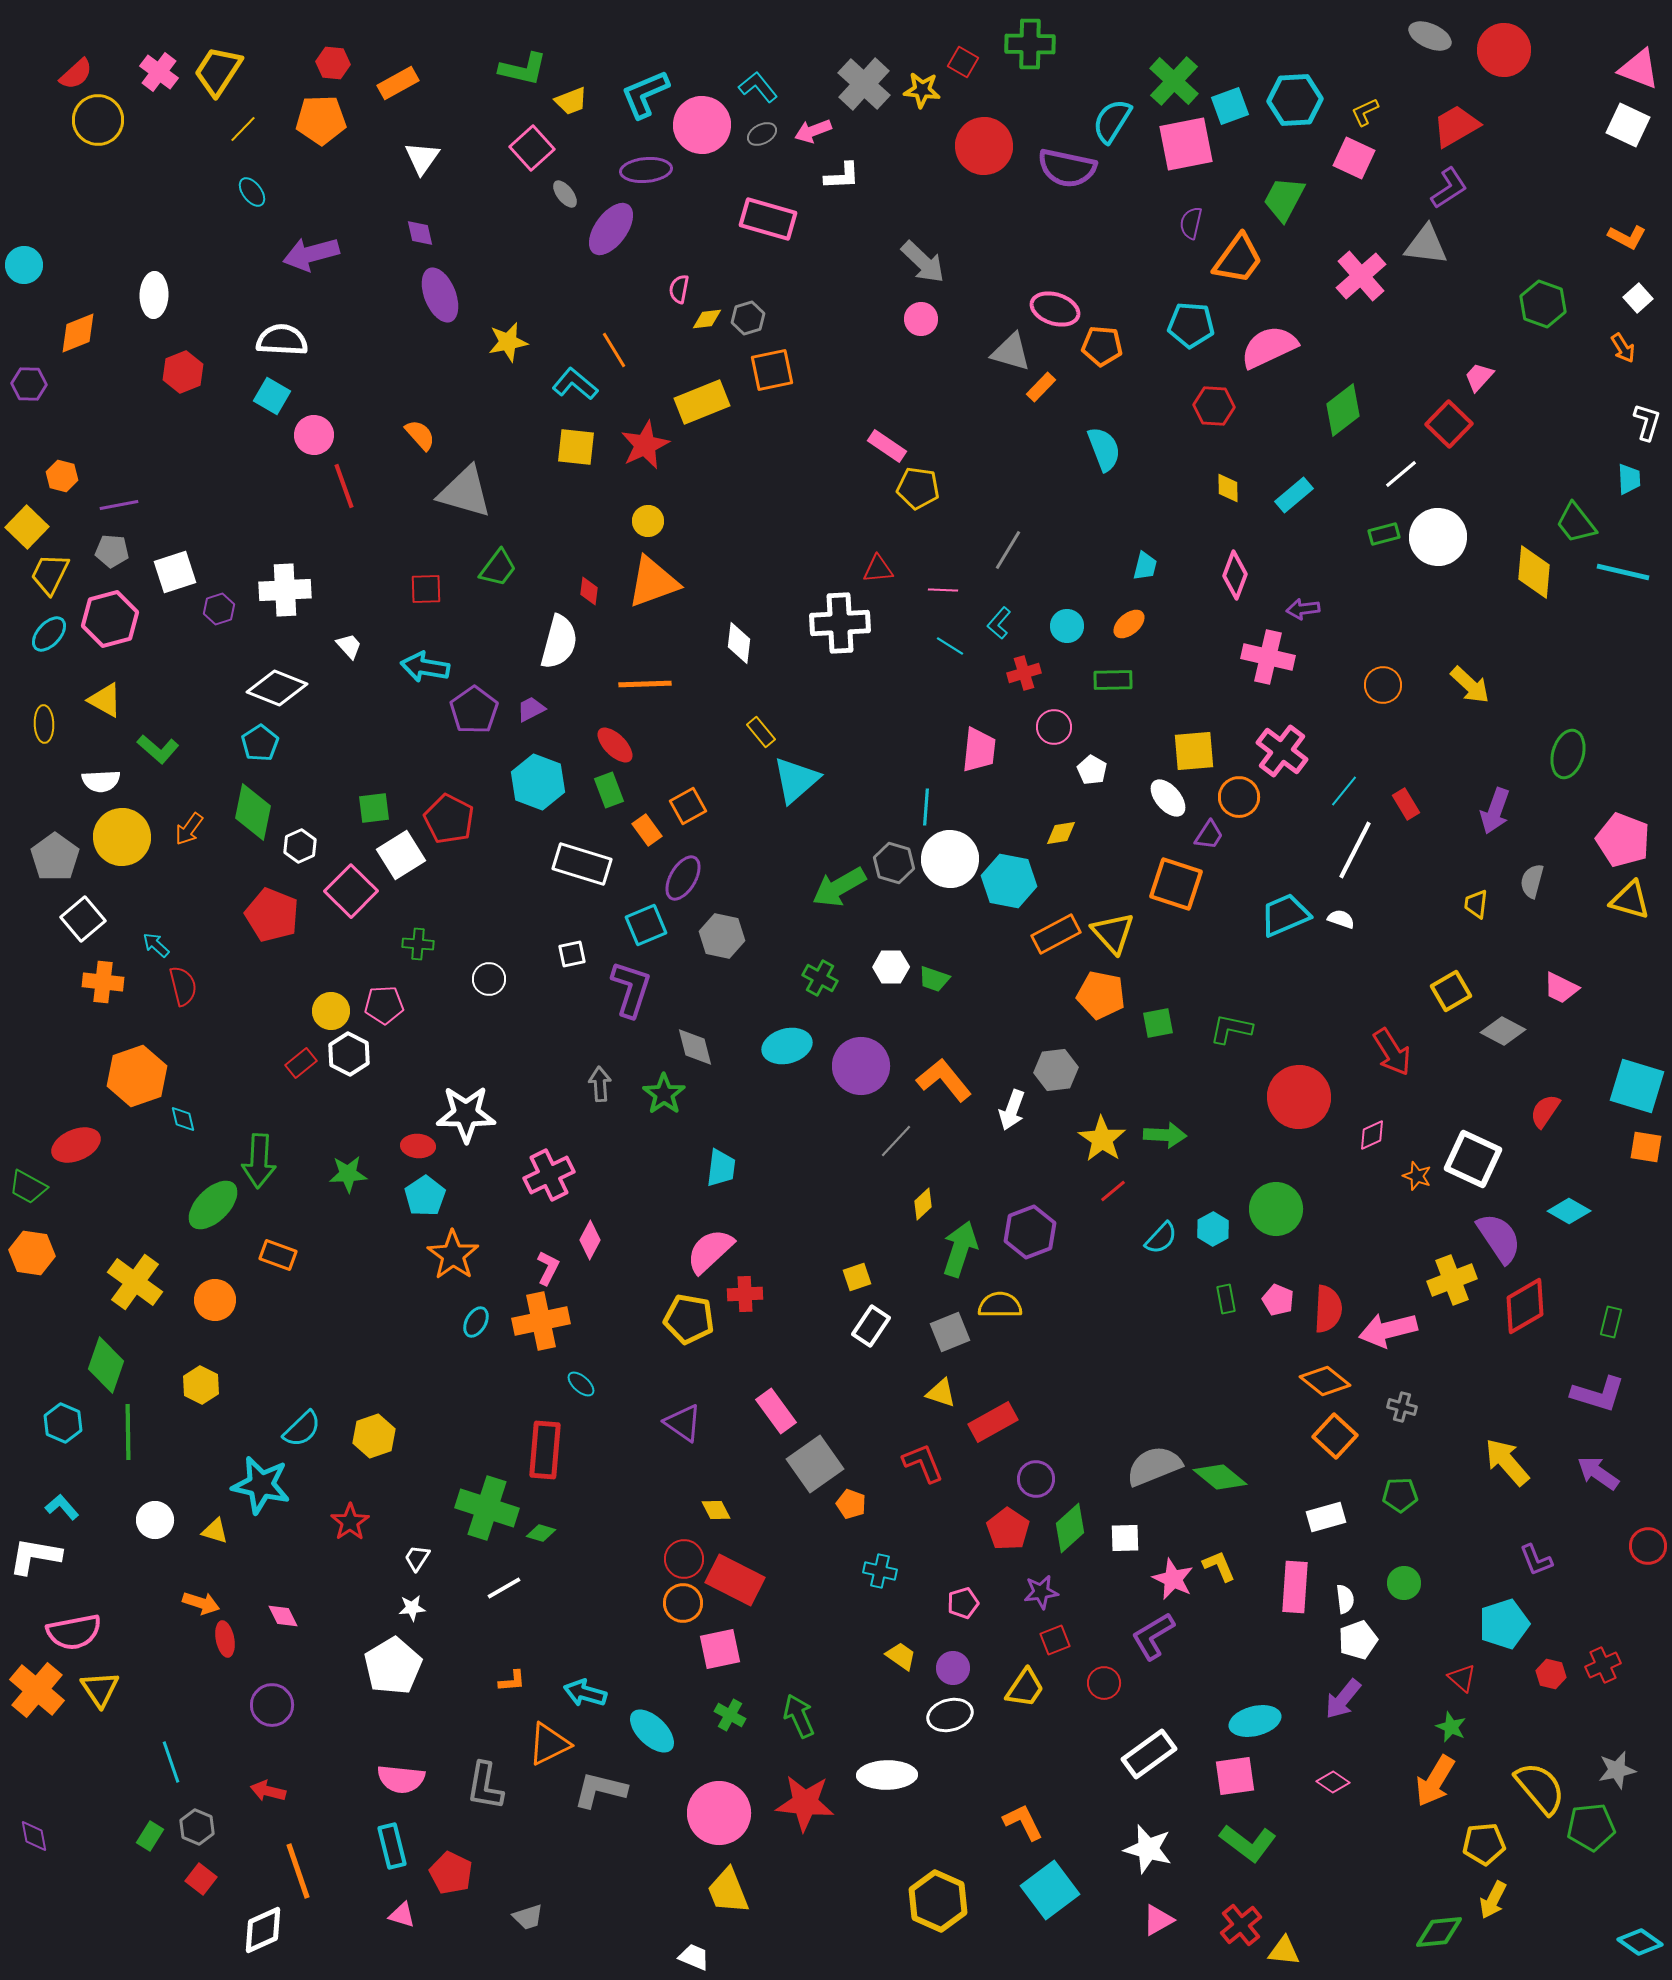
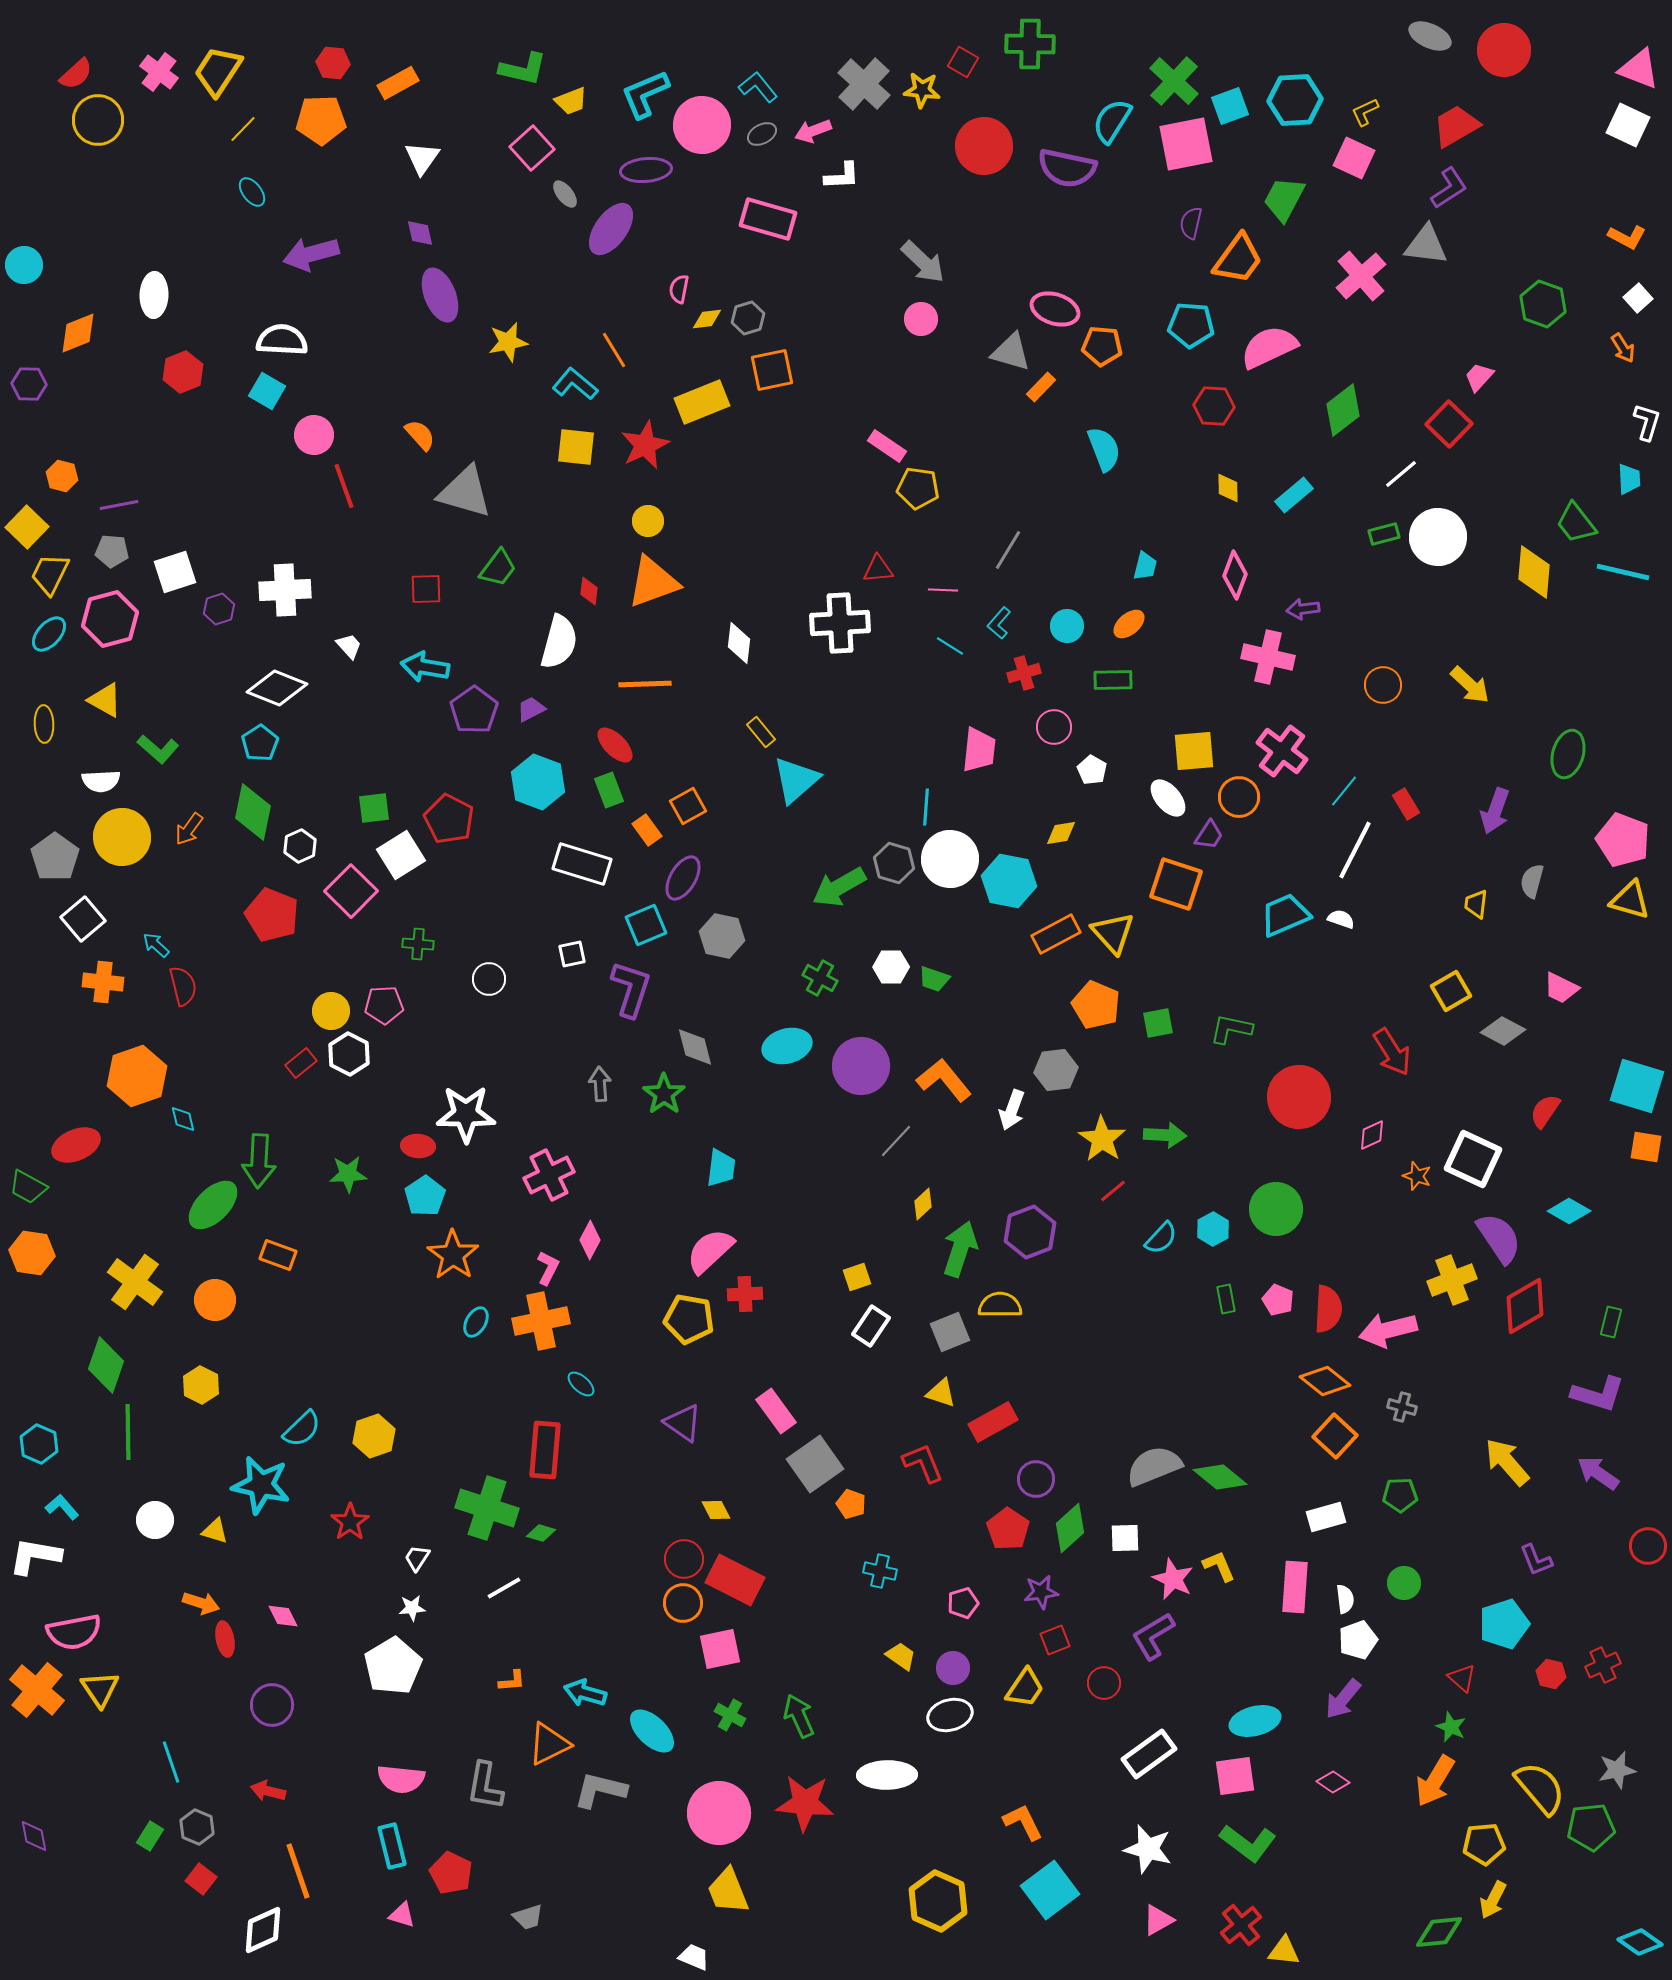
cyan square at (272, 396): moved 5 px left, 5 px up
orange pentagon at (1101, 995): moved 5 px left, 10 px down; rotated 12 degrees clockwise
cyan hexagon at (63, 1423): moved 24 px left, 21 px down
